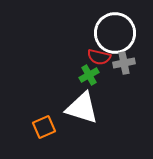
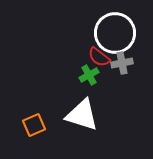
red semicircle: rotated 25 degrees clockwise
gray cross: moved 2 px left
white triangle: moved 7 px down
orange square: moved 10 px left, 2 px up
